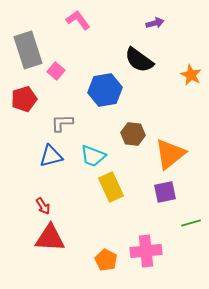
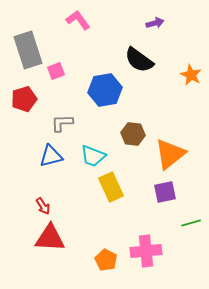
pink square: rotated 30 degrees clockwise
